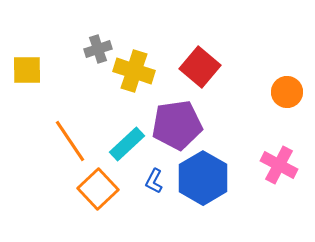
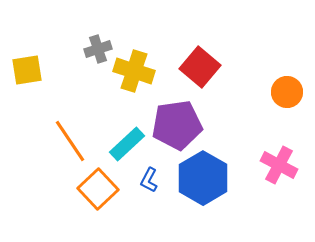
yellow square: rotated 8 degrees counterclockwise
blue L-shape: moved 5 px left, 1 px up
